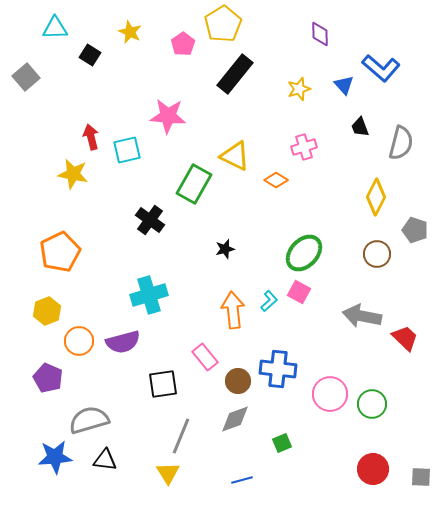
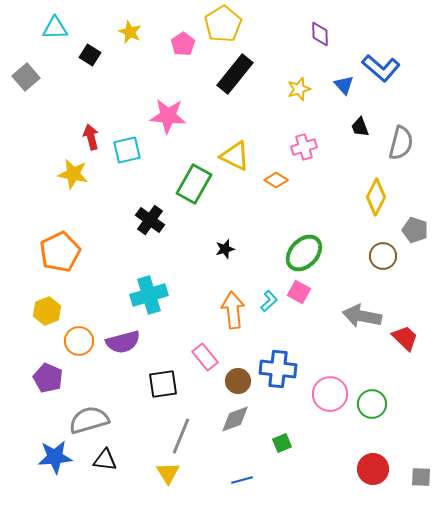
brown circle at (377, 254): moved 6 px right, 2 px down
